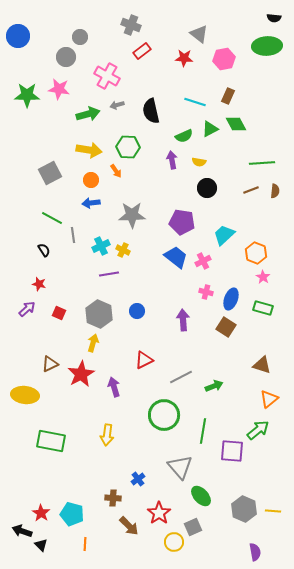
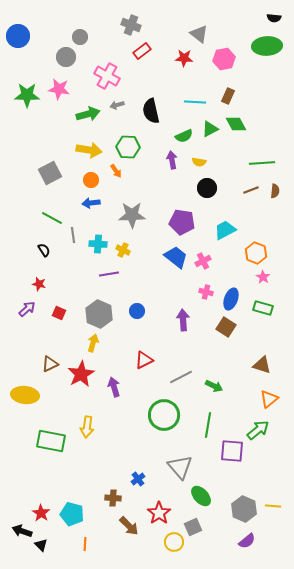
cyan line at (195, 102): rotated 15 degrees counterclockwise
cyan trapezoid at (224, 235): moved 1 px right, 5 px up; rotated 15 degrees clockwise
cyan cross at (101, 246): moved 3 px left, 2 px up; rotated 30 degrees clockwise
green arrow at (214, 386): rotated 48 degrees clockwise
green line at (203, 431): moved 5 px right, 6 px up
yellow arrow at (107, 435): moved 20 px left, 8 px up
yellow line at (273, 511): moved 5 px up
purple semicircle at (255, 552): moved 8 px left, 11 px up; rotated 60 degrees clockwise
